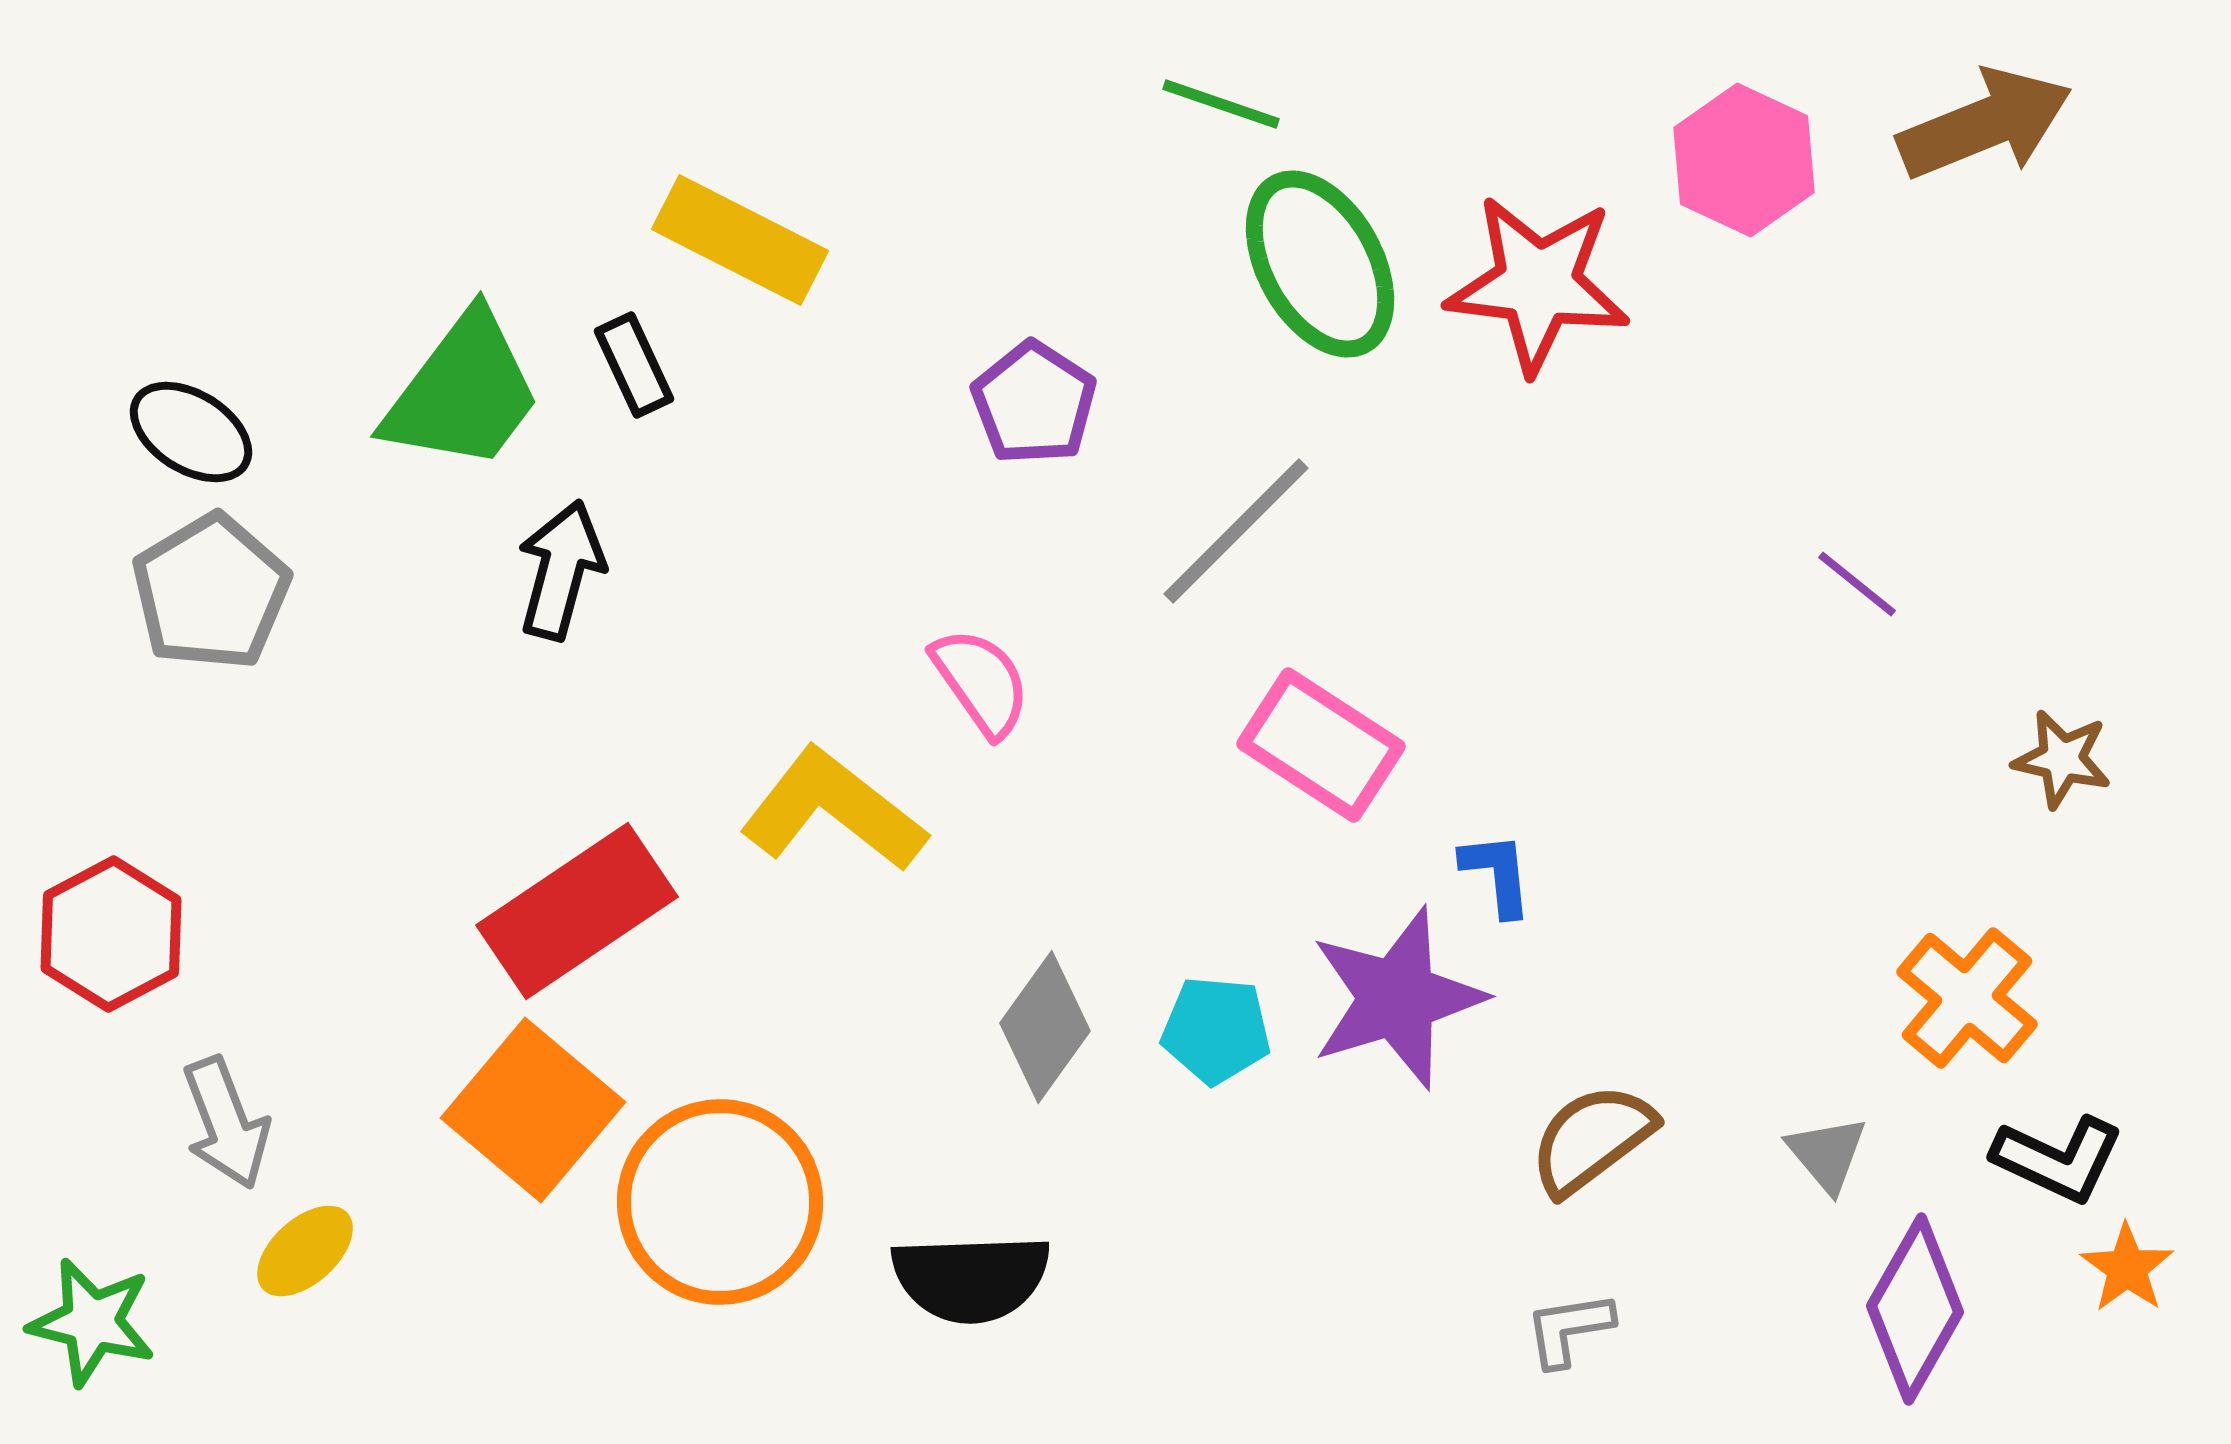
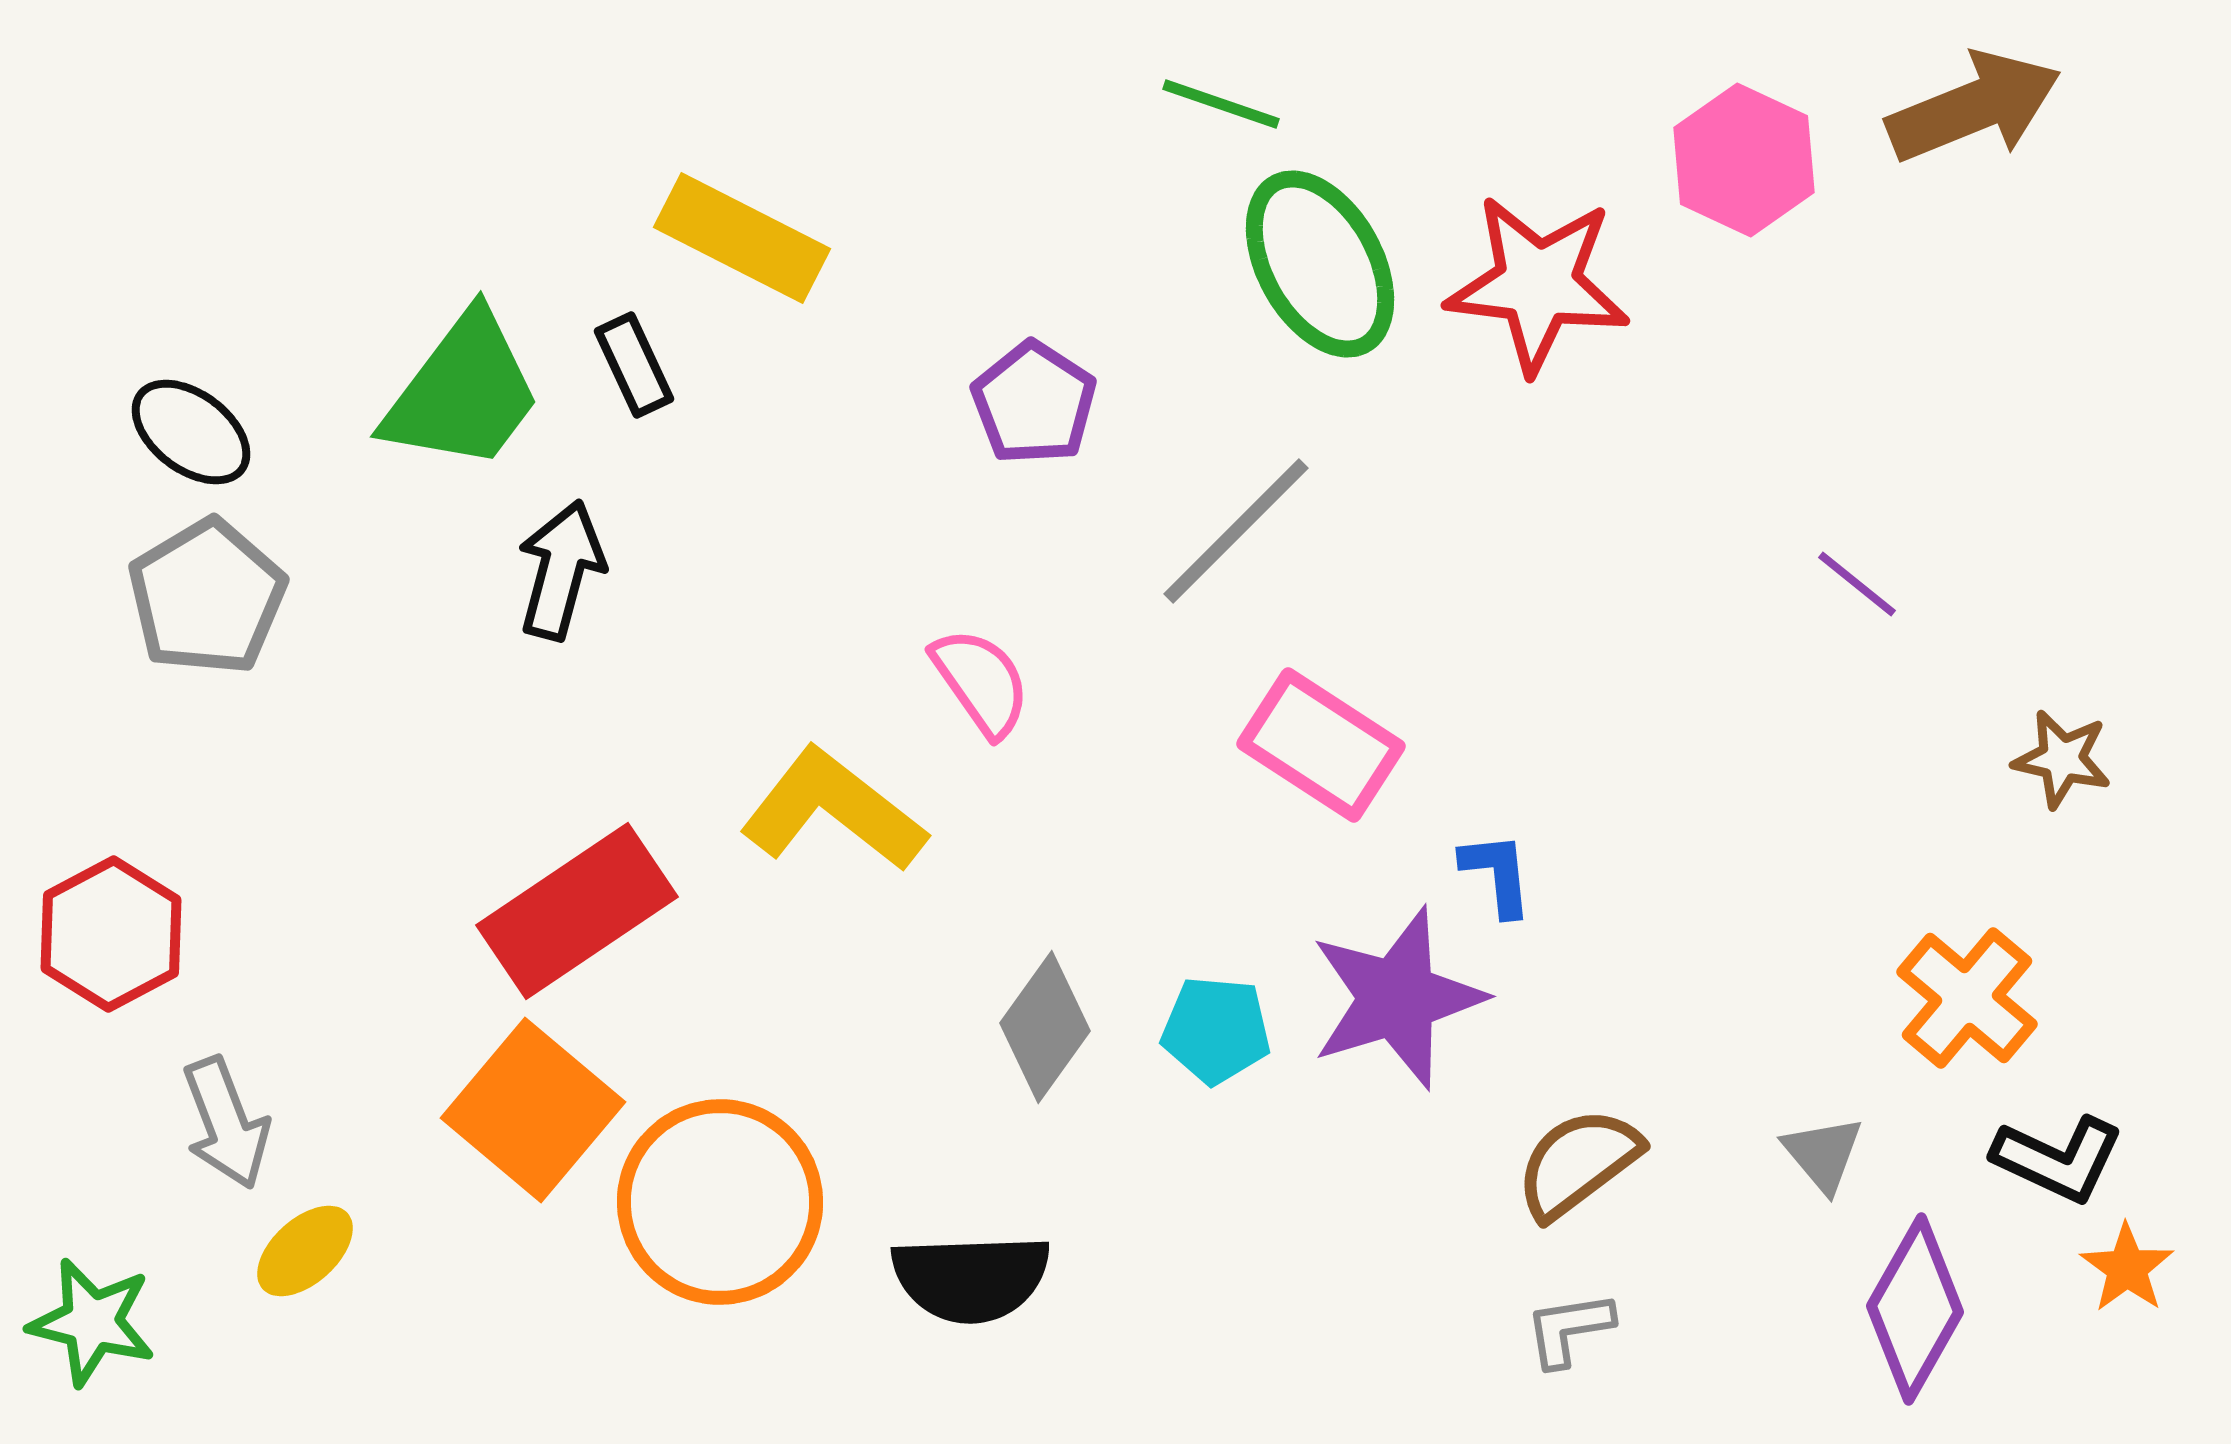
brown arrow: moved 11 px left, 17 px up
yellow rectangle: moved 2 px right, 2 px up
black ellipse: rotated 5 degrees clockwise
gray pentagon: moved 4 px left, 5 px down
brown semicircle: moved 14 px left, 24 px down
gray triangle: moved 4 px left
